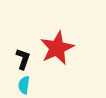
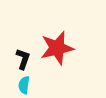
red star: rotated 12 degrees clockwise
